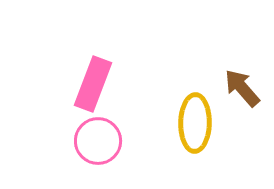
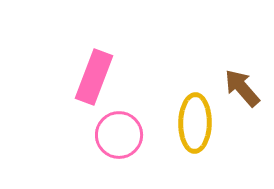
pink rectangle: moved 1 px right, 7 px up
pink circle: moved 21 px right, 6 px up
